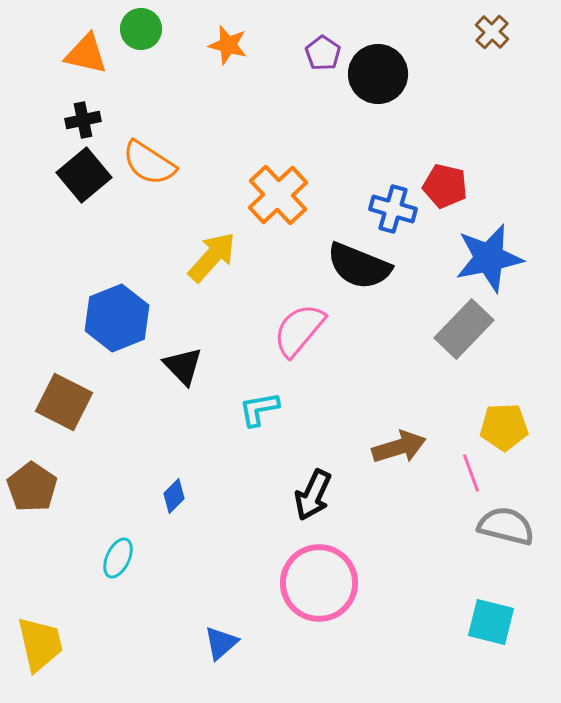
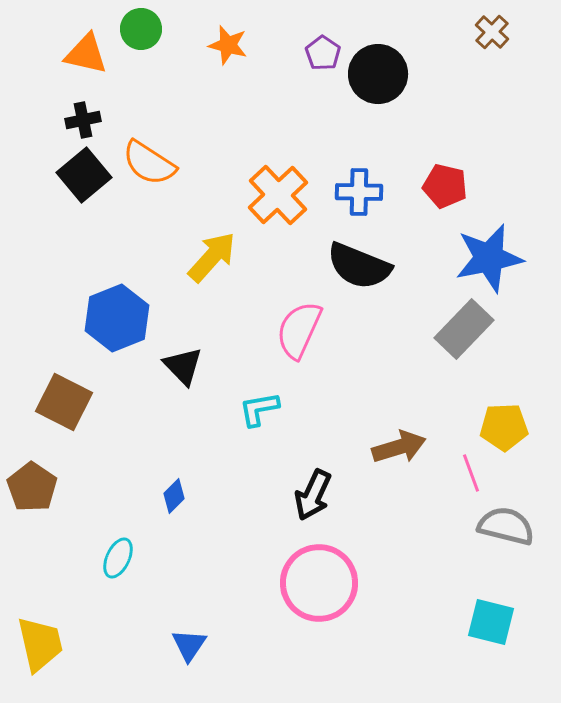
blue cross: moved 34 px left, 17 px up; rotated 15 degrees counterclockwise
pink semicircle: rotated 16 degrees counterclockwise
blue triangle: moved 32 px left, 2 px down; rotated 15 degrees counterclockwise
